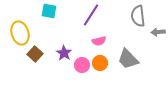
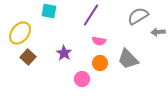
gray semicircle: rotated 65 degrees clockwise
yellow ellipse: rotated 55 degrees clockwise
pink semicircle: rotated 24 degrees clockwise
brown square: moved 7 px left, 3 px down
pink circle: moved 14 px down
